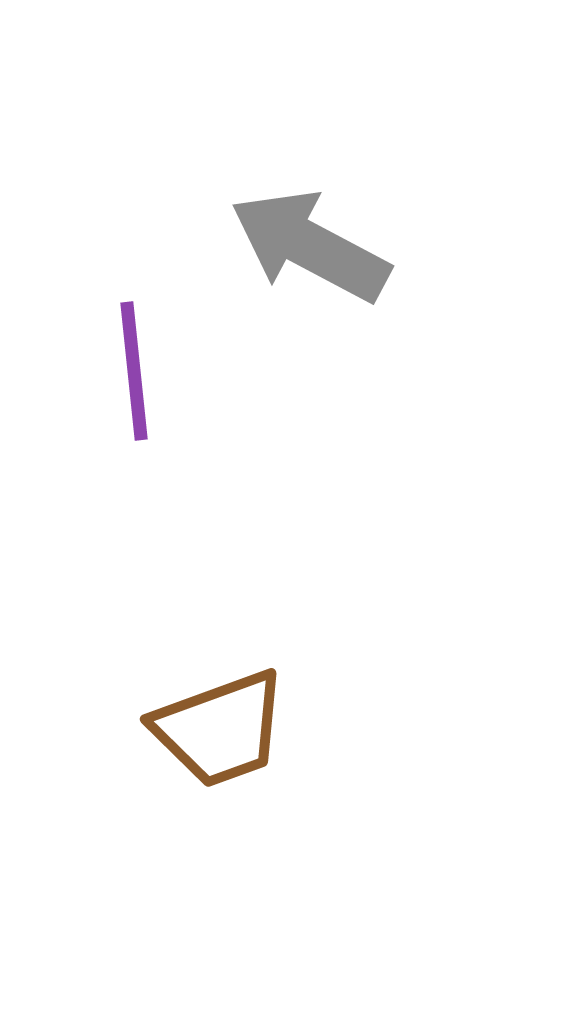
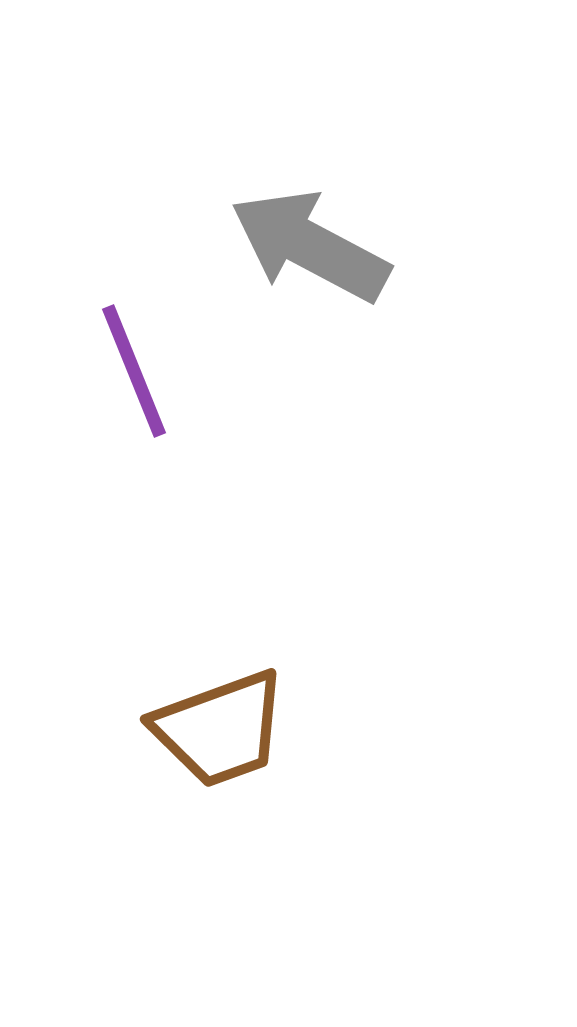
purple line: rotated 16 degrees counterclockwise
